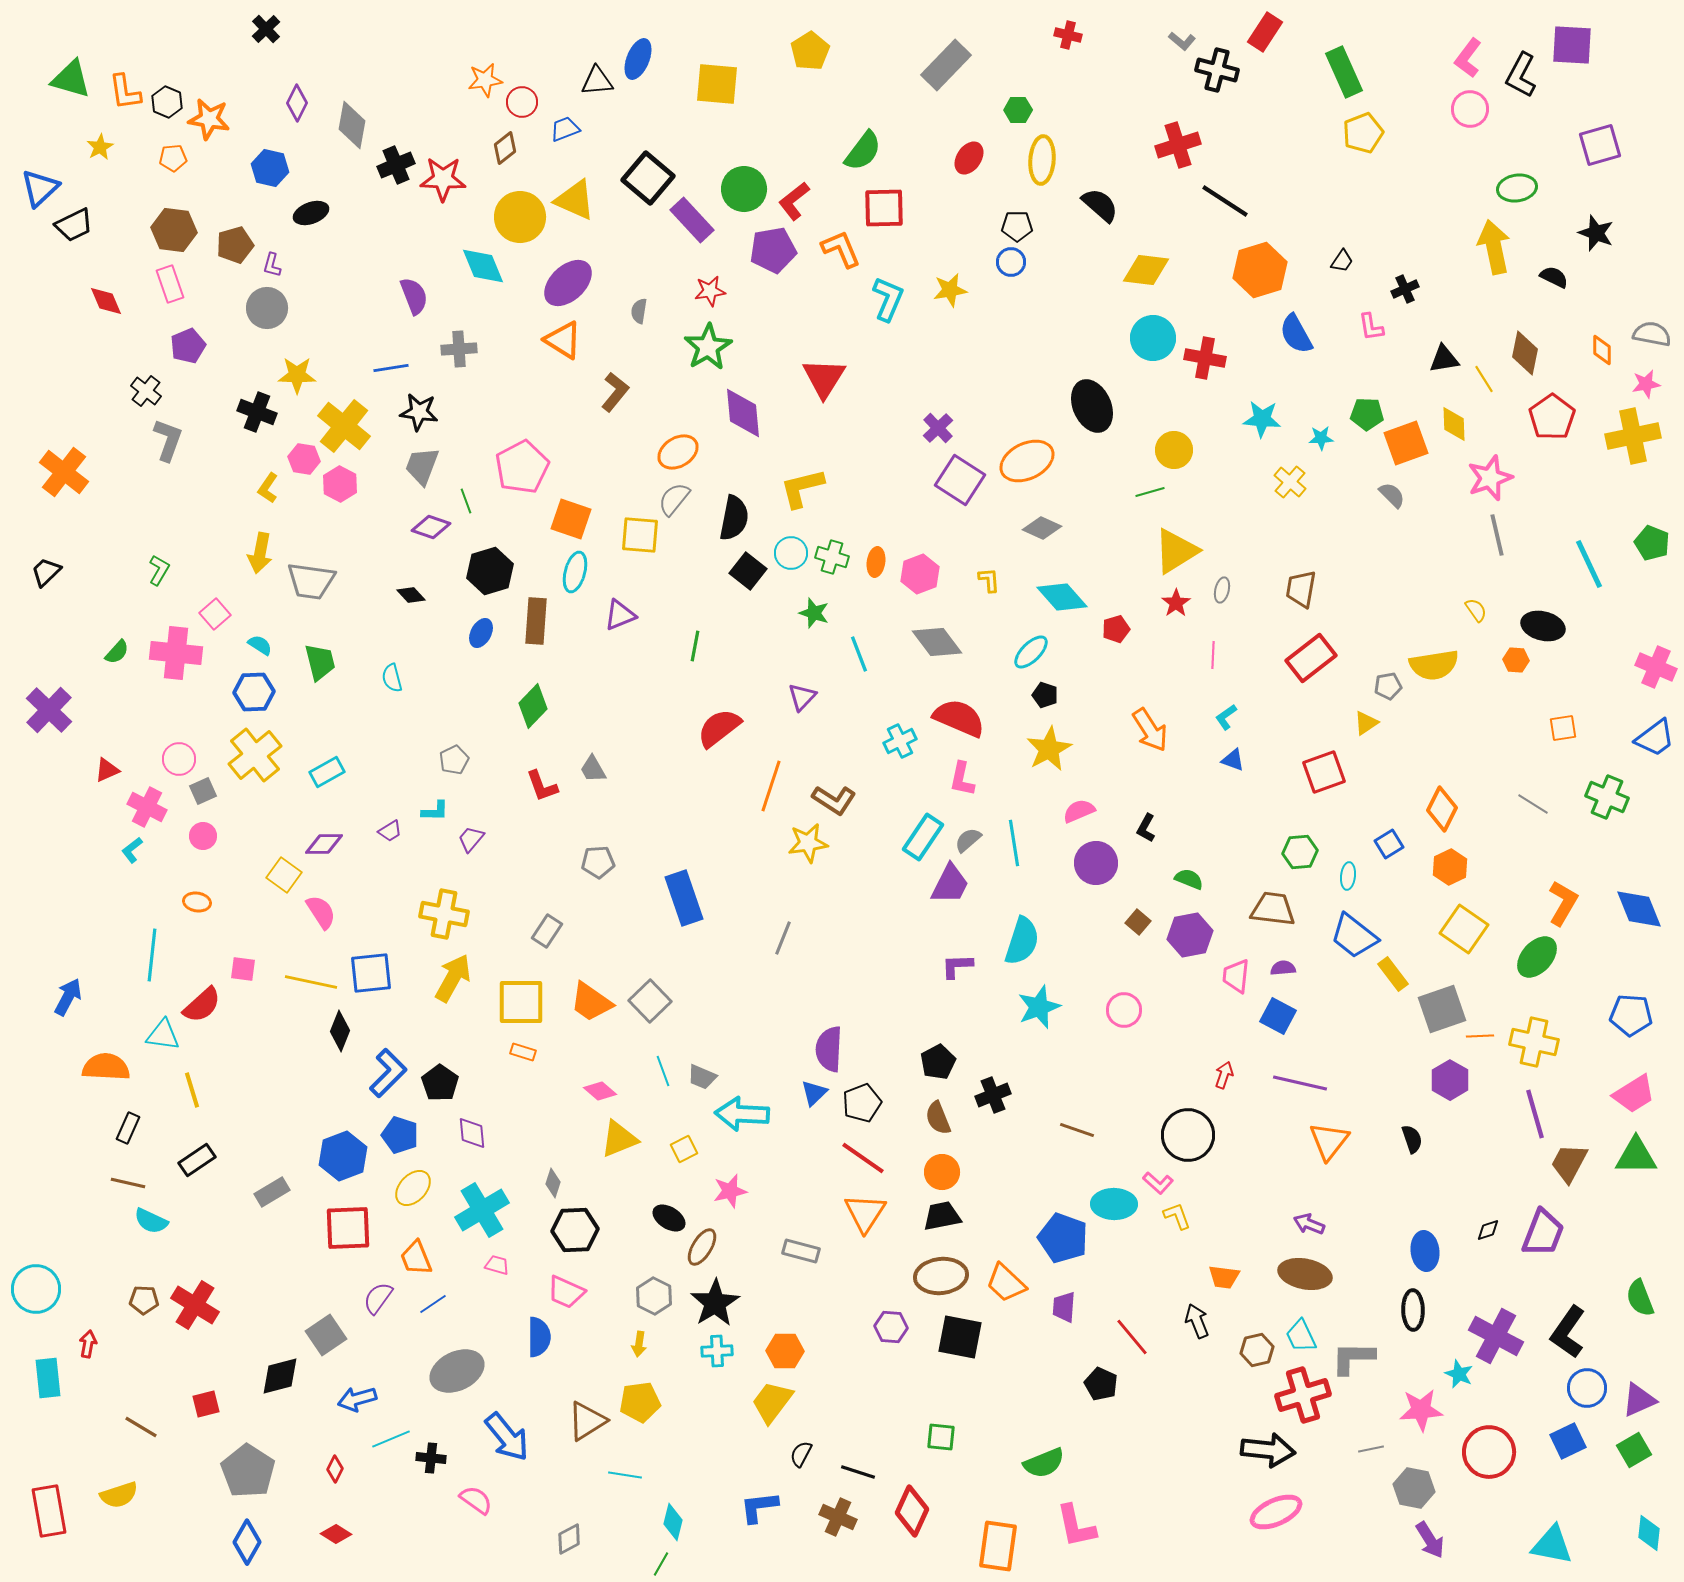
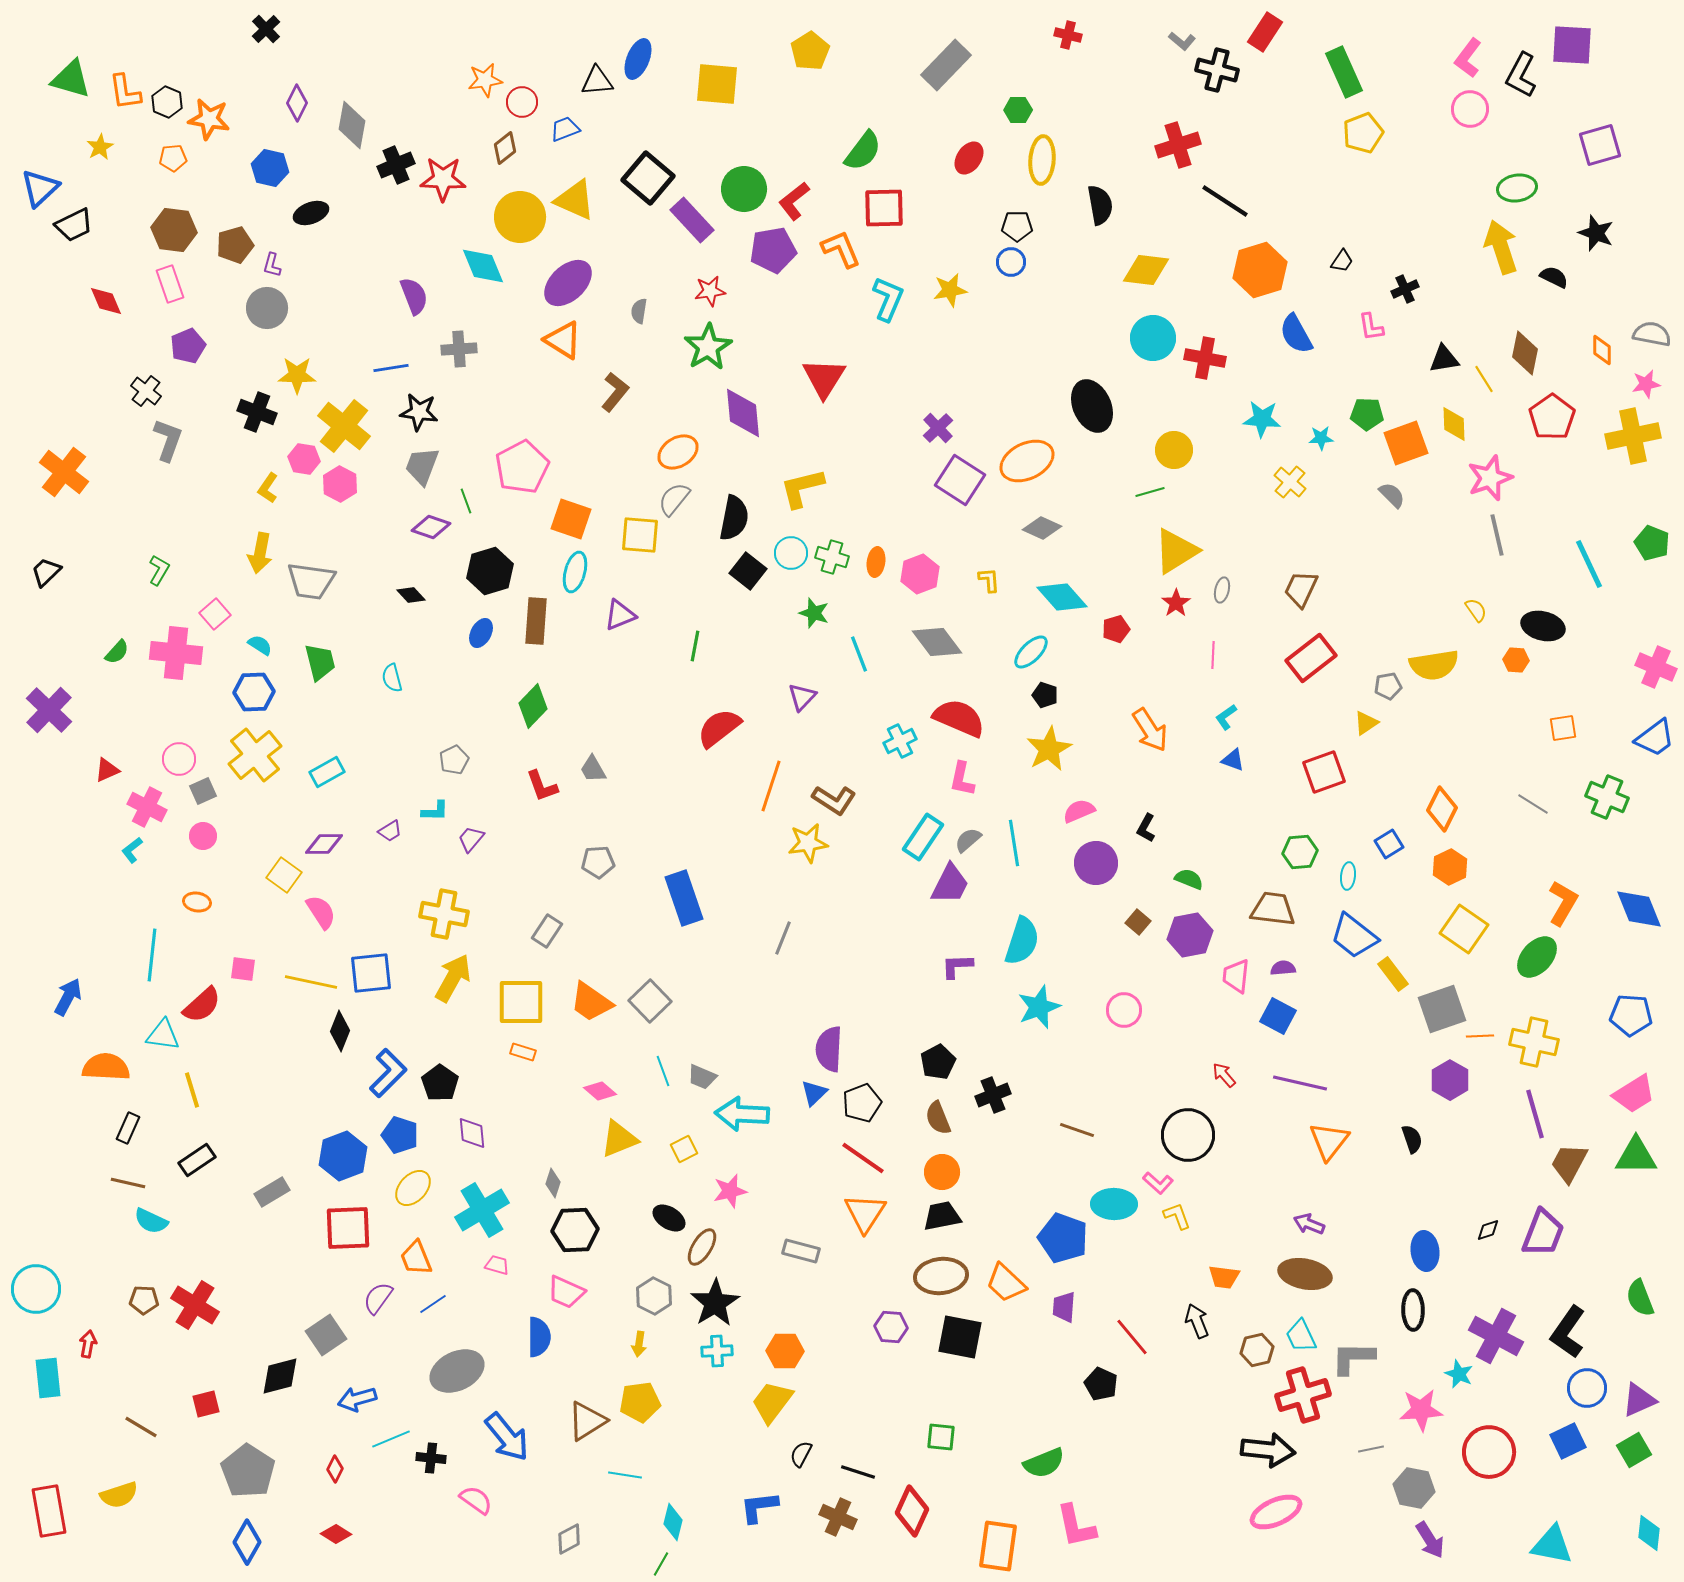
black semicircle at (1100, 205): rotated 39 degrees clockwise
yellow arrow at (1494, 247): moved 7 px right; rotated 6 degrees counterclockwise
brown trapezoid at (1301, 589): rotated 15 degrees clockwise
red arrow at (1224, 1075): rotated 60 degrees counterclockwise
